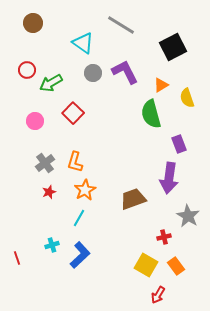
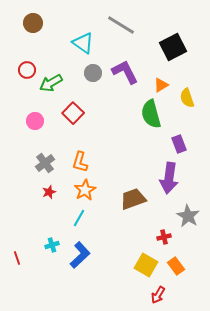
orange L-shape: moved 5 px right
